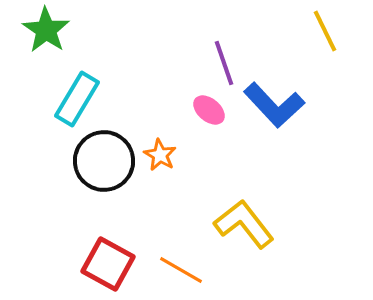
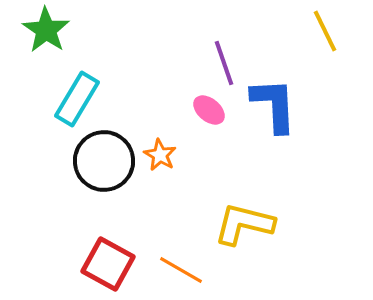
blue L-shape: rotated 140 degrees counterclockwise
yellow L-shape: rotated 38 degrees counterclockwise
